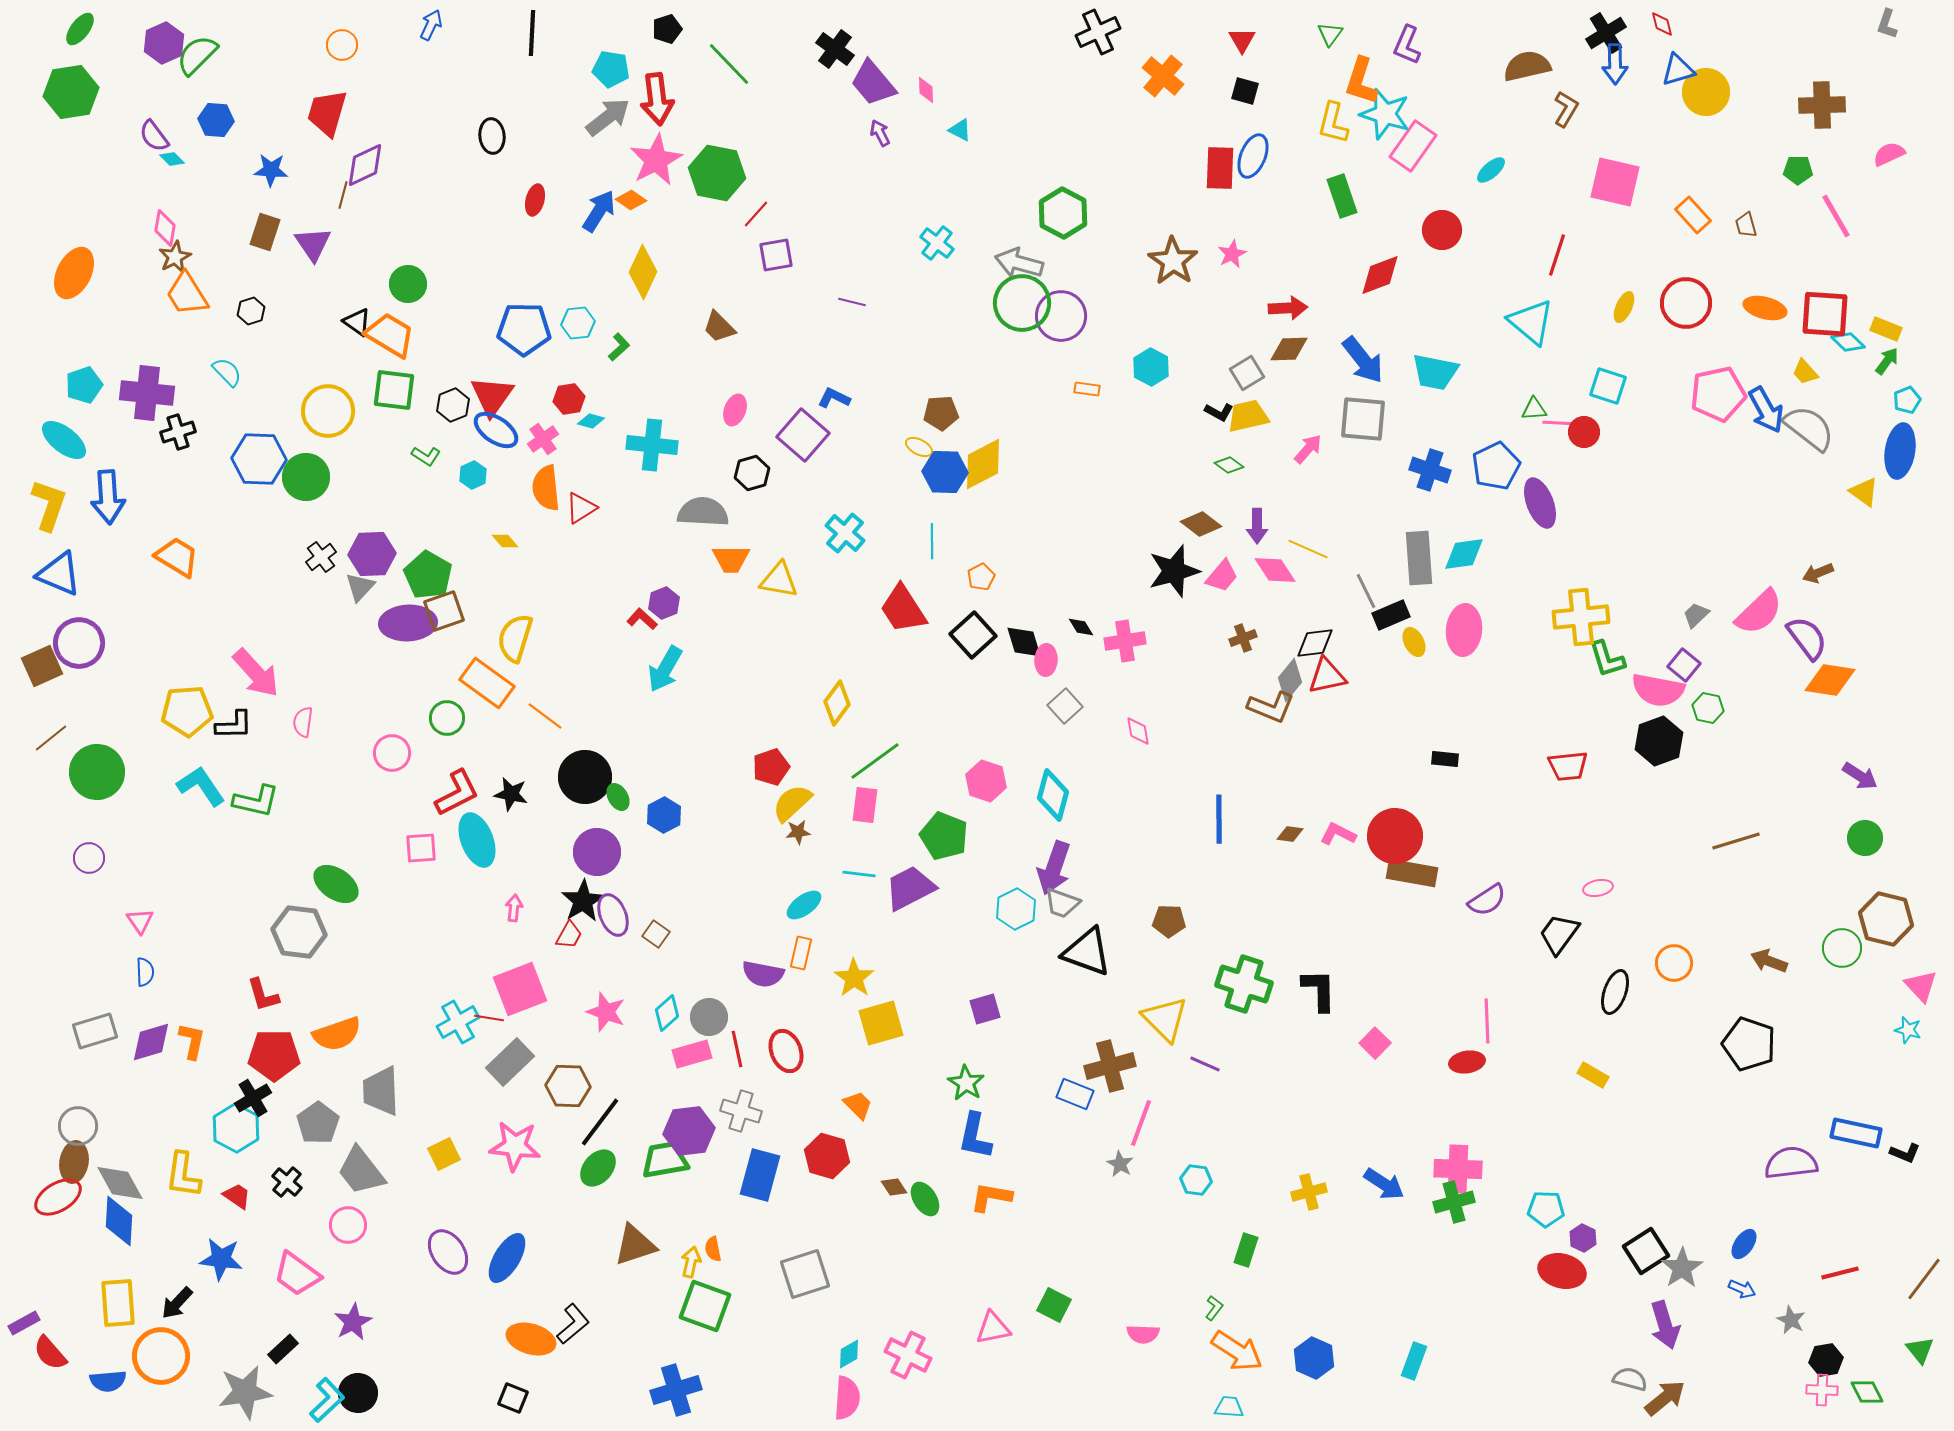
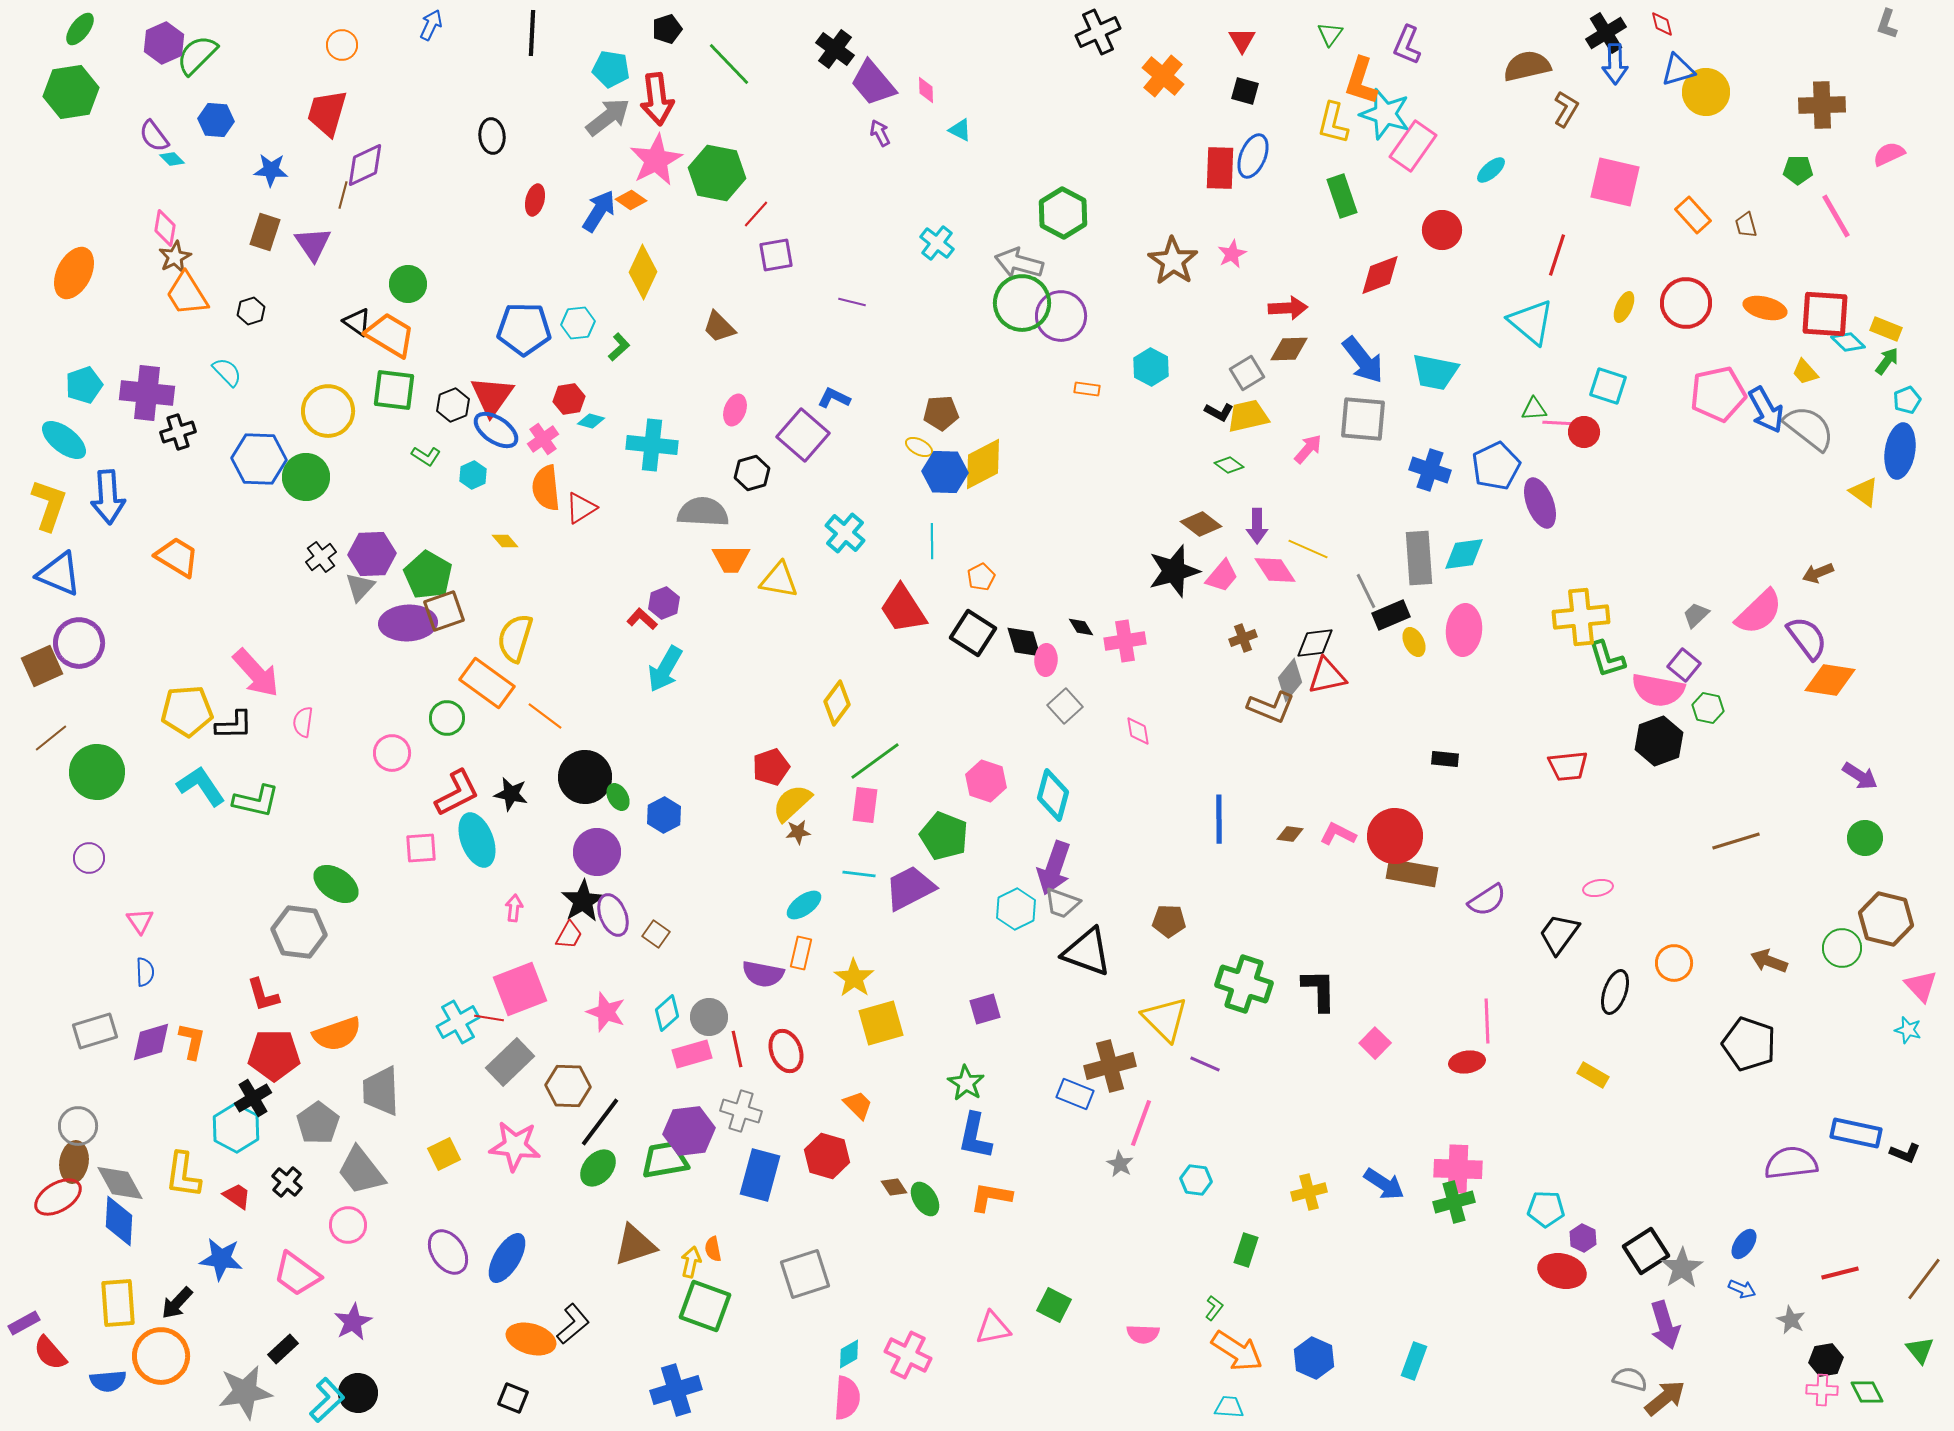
black square at (973, 635): moved 2 px up; rotated 15 degrees counterclockwise
